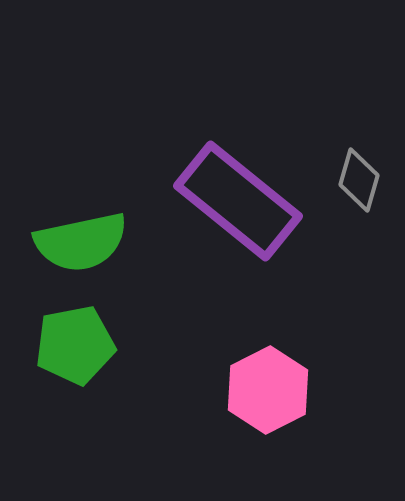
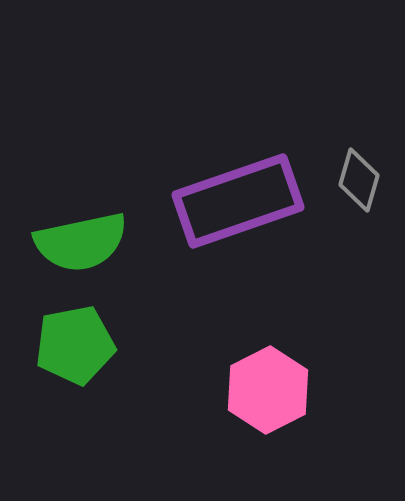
purple rectangle: rotated 58 degrees counterclockwise
